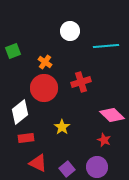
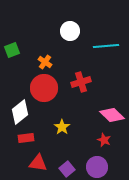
green square: moved 1 px left, 1 px up
red triangle: rotated 18 degrees counterclockwise
